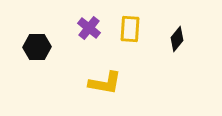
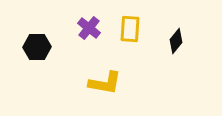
black diamond: moved 1 px left, 2 px down
